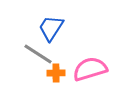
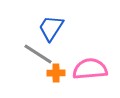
pink semicircle: rotated 12 degrees clockwise
